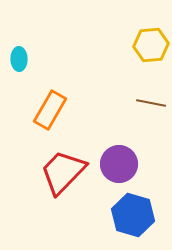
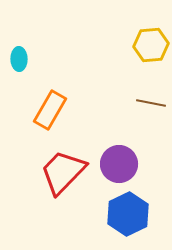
blue hexagon: moved 5 px left, 1 px up; rotated 18 degrees clockwise
